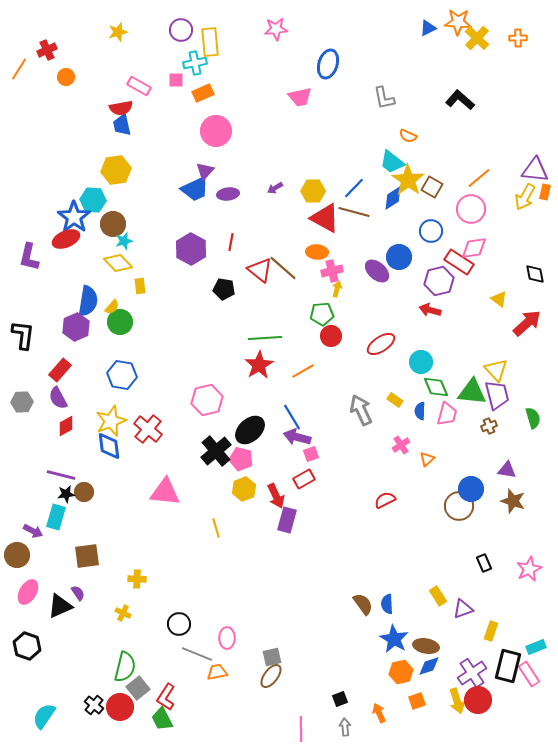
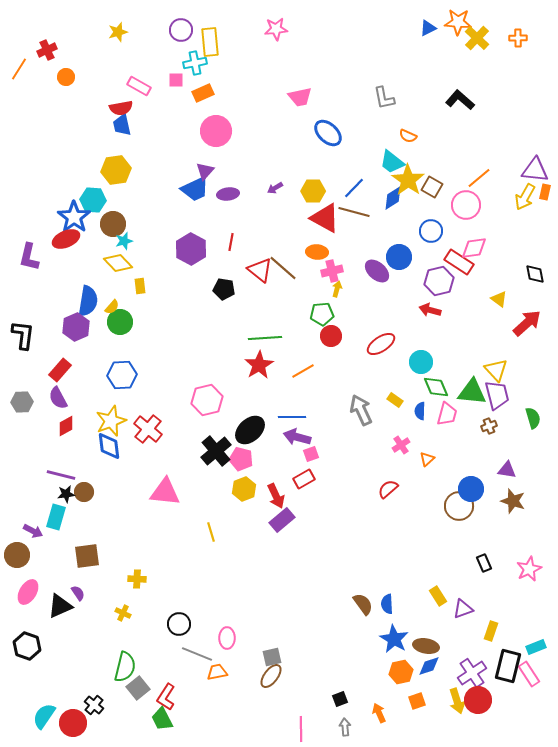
blue ellipse at (328, 64): moved 69 px down; rotated 64 degrees counterclockwise
pink circle at (471, 209): moved 5 px left, 4 px up
blue hexagon at (122, 375): rotated 12 degrees counterclockwise
blue line at (292, 417): rotated 60 degrees counterclockwise
red semicircle at (385, 500): moved 3 px right, 11 px up; rotated 15 degrees counterclockwise
purple rectangle at (287, 520): moved 5 px left; rotated 35 degrees clockwise
yellow line at (216, 528): moved 5 px left, 4 px down
red circle at (120, 707): moved 47 px left, 16 px down
